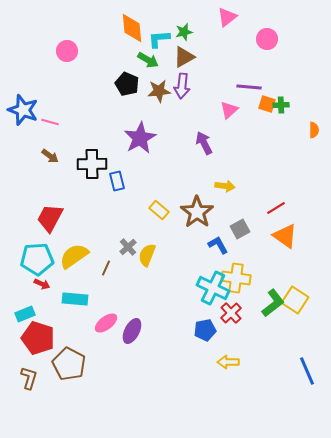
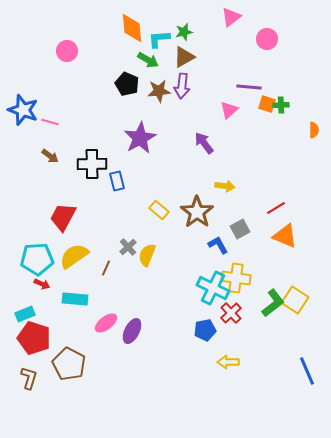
pink triangle at (227, 17): moved 4 px right
purple arrow at (204, 143): rotated 10 degrees counterclockwise
red trapezoid at (50, 218): moved 13 px right, 1 px up
orange triangle at (285, 236): rotated 12 degrees counterclockwise
red pentagon at (38, 338): moved 4 px left
